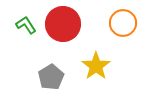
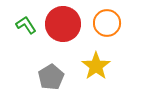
orange circle: moved 16 px left
